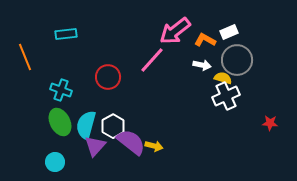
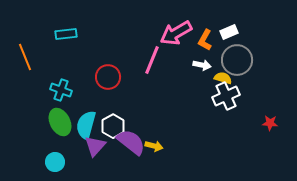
pink arrow: moved 1 px right, 2 px down; rotated 8 degrees clockwise
orange L-shape: rotated 90 degrees counterclockwise
pink line: rotated 20 degrees counterclockwise
